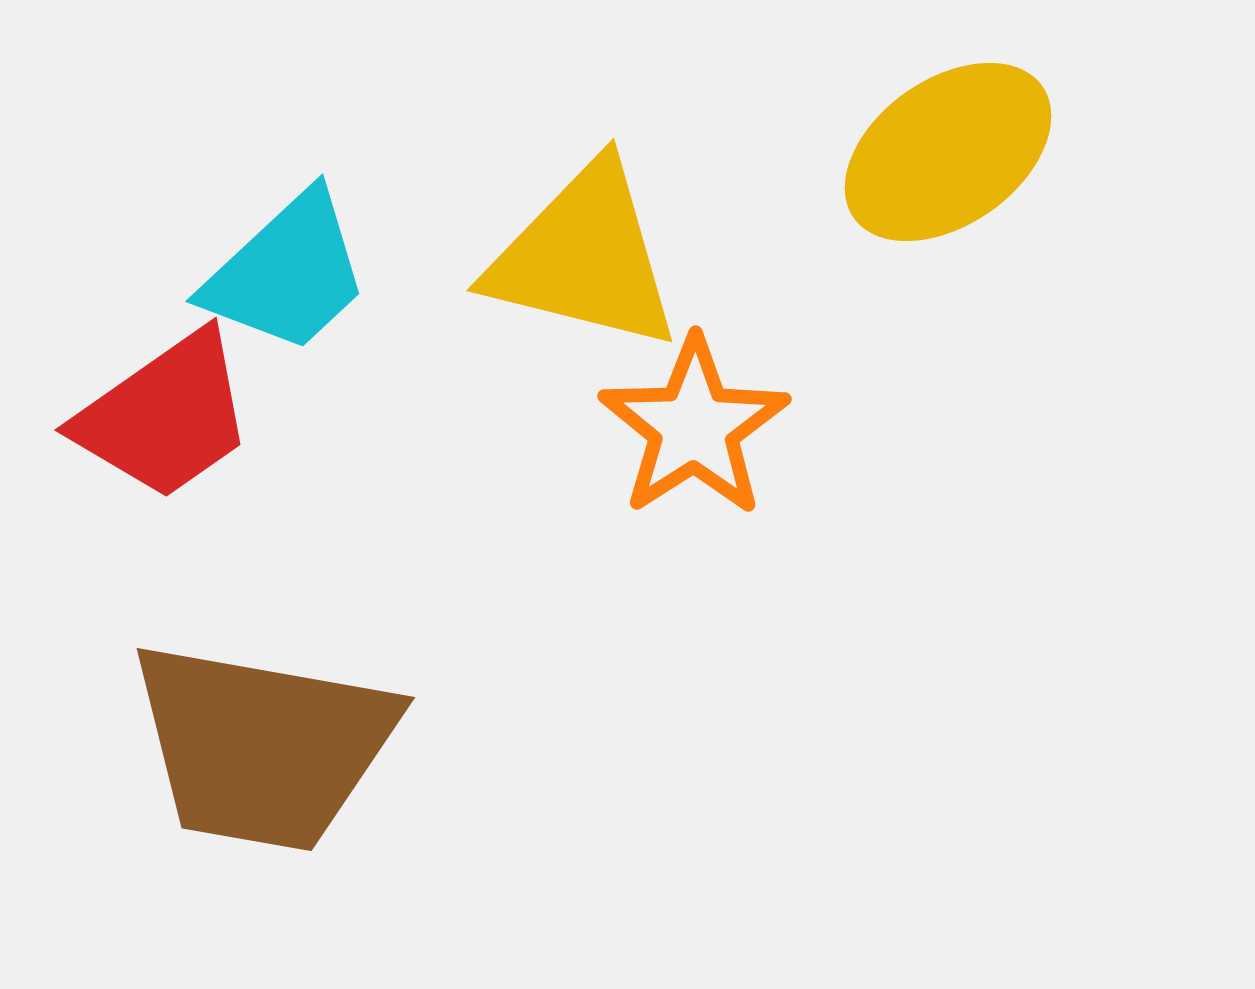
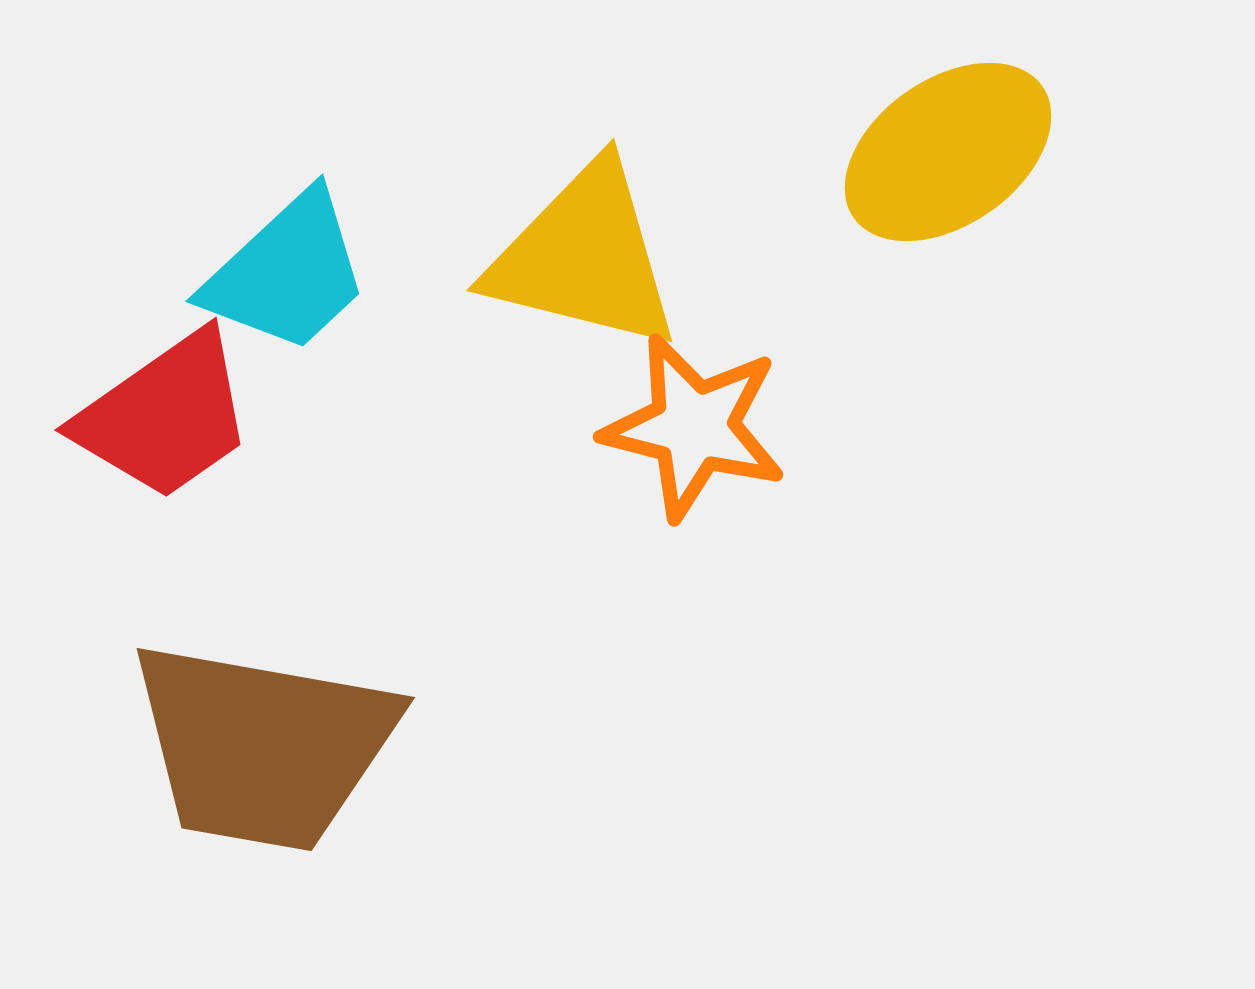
orange star: rotated 25 degrees counterclockwise
